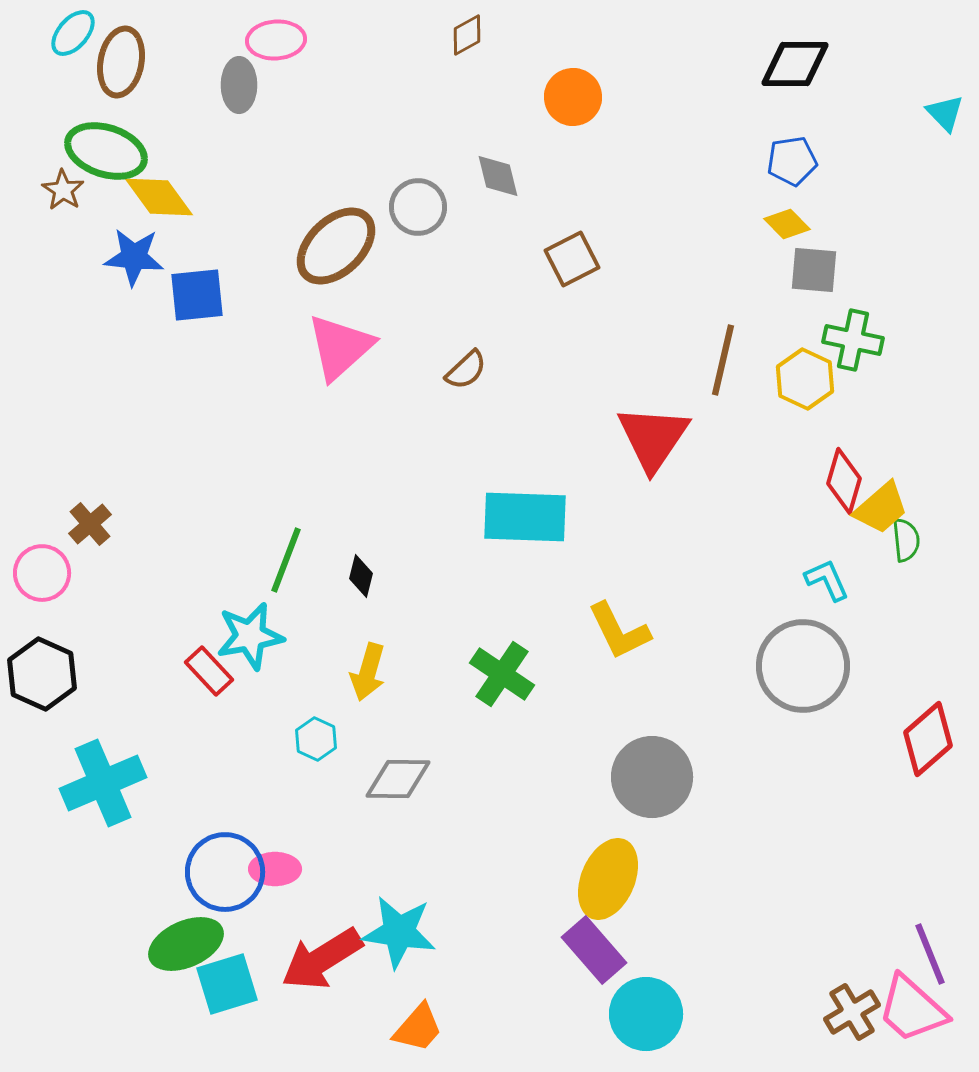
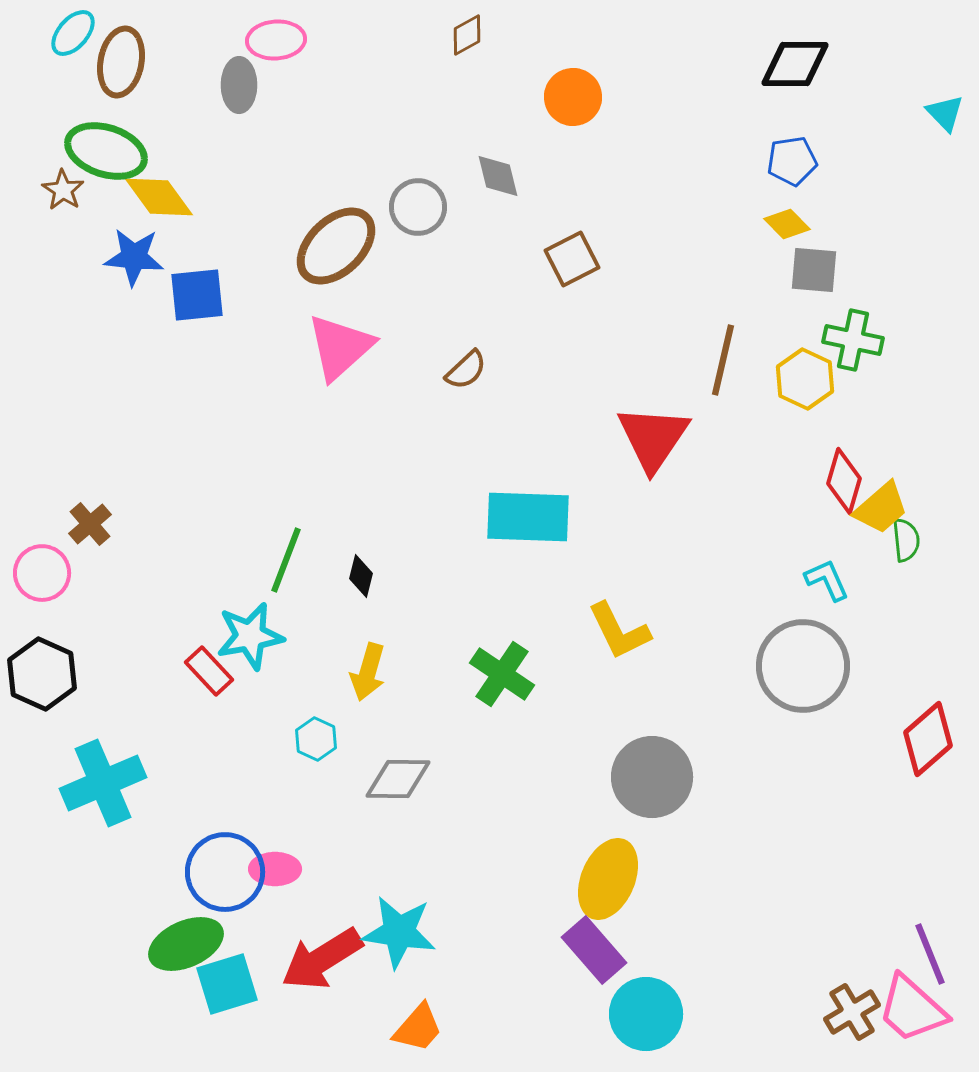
cyan rectangle at (525, 517): moved 3 px right
